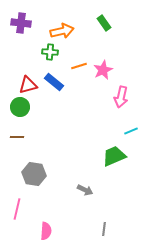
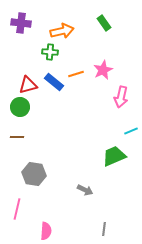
orange line: moved 3 px left, 8 px down
